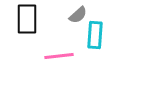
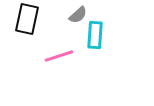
black rectangle: rotated 12 degrees clockwise
pink line: rotated 12 degrees counterclockwise
